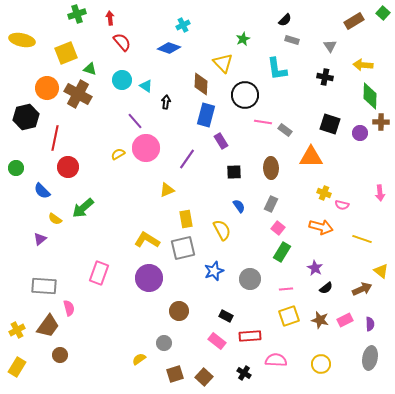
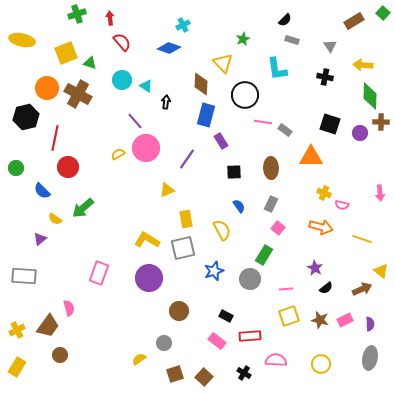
green triangle at (90, 69): moved 6 px up
green rectangle at (282, 252): moved 18 px left, 3 px down
gray rectangle at (44, 286): moved 20 px left, 10 px up
